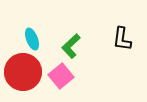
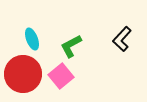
black L-shape: rotated 35 degrees clockwise
green L-shape: rotated 15 degrees clockwise
red circle: moved 2 px down
